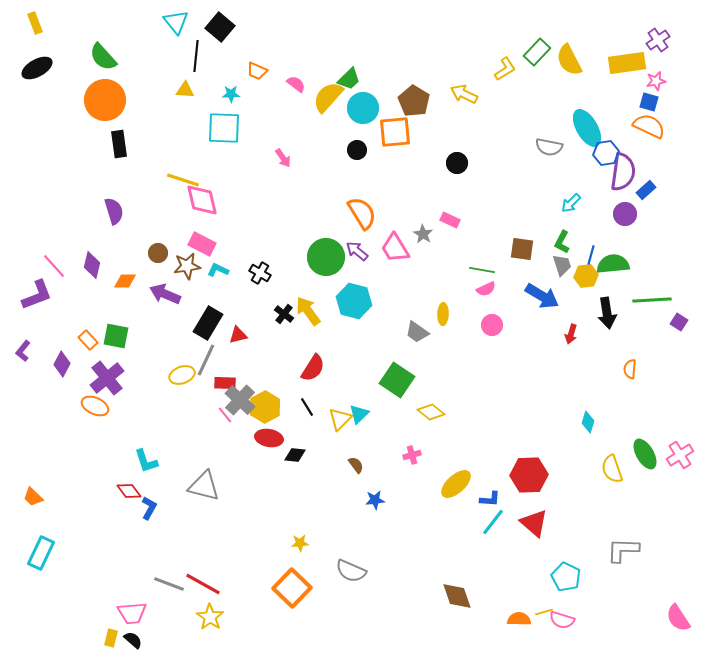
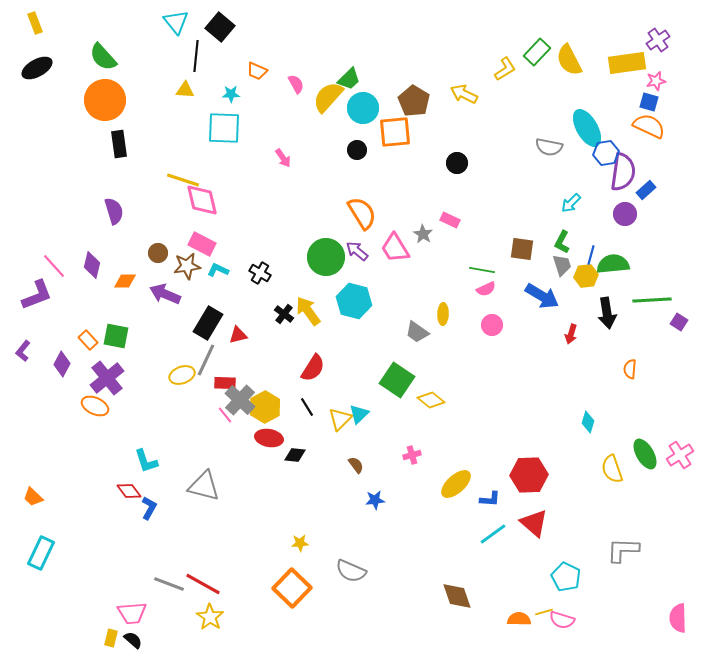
pink semicircle at (296, 84): rotated 24 degrees clockwise
yellow diamond at (431, 412): moved 12 px up
cyan line at (493, 522): moved 12 px down; rotated 16 degrees clockwise
pink semicircle at (678, 618): rotated 32 degrees clockwise
